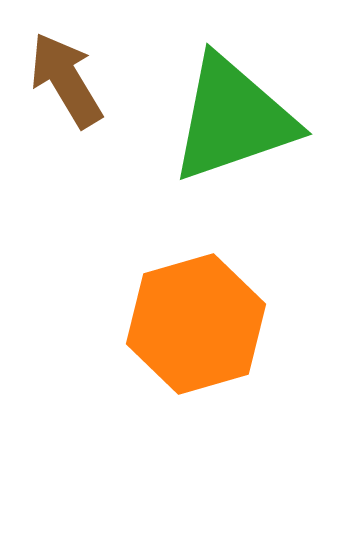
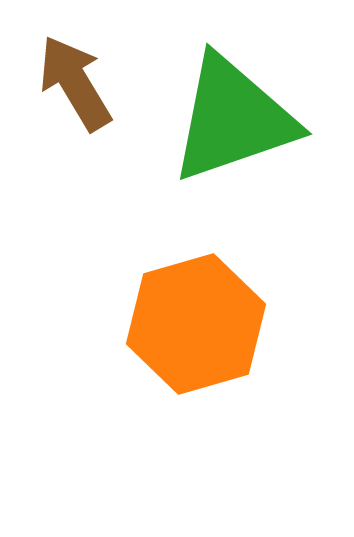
brown arrow: moved 9 px right, 3 px down
